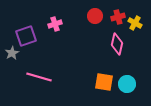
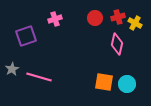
red circle: moved 2 px down
pink cross: moved 5 px up
gray star: moved 16 px down
